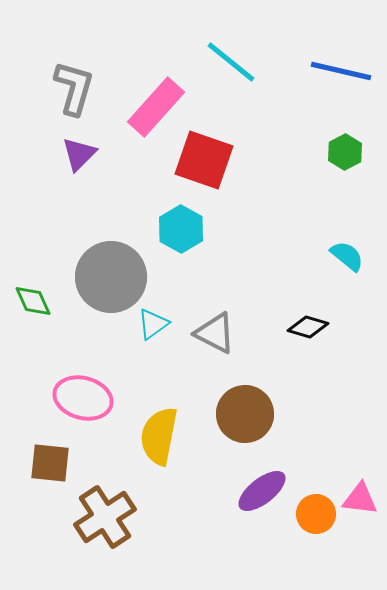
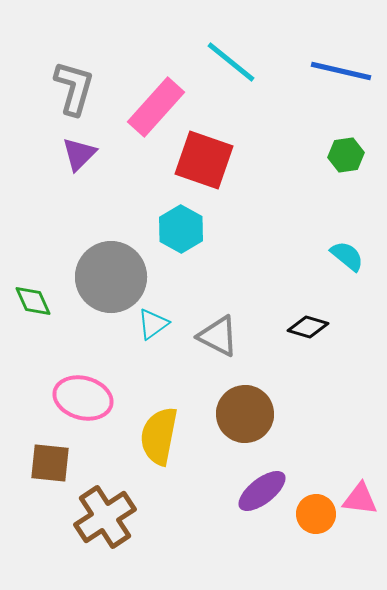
green hexagon: moved 1 px right, 3 px down; rotated 20 degrees clockwise
gray triangle: moved 3 px right, 3 px down
